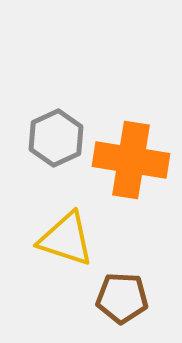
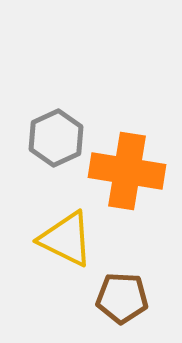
orange cross: moved 4 px left, 11 px down
yellow triangle: rotated 8 degrees clockwise
